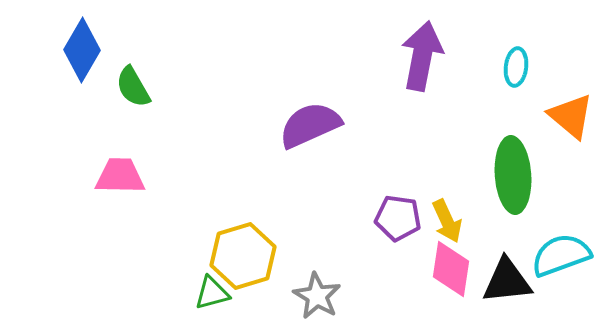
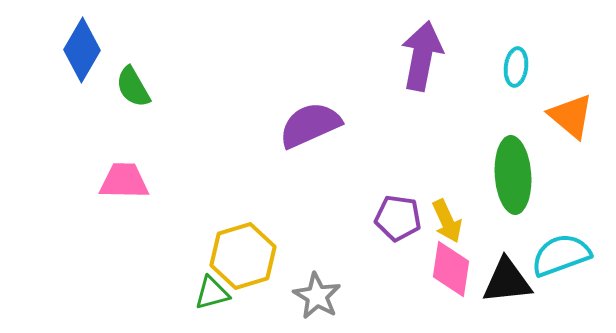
pink trapezoid: moved 4 px right, 5 px down
